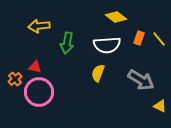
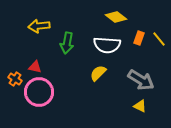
white semicircle: rotated 8 degrees clockwise
yellow semicircle: rotated 24 degrees clockwise
orange cross: rotated 16 degrees counterclockwise
yellow triangle: moved 20 px left
